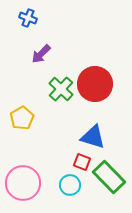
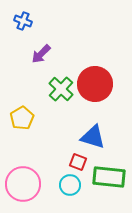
blue cross: moved 5 px left, 3 px down
red square: moved 4 px left
green rectangle: rotated 40 degrees counterclockwise
pink circle: moved 1 px down
